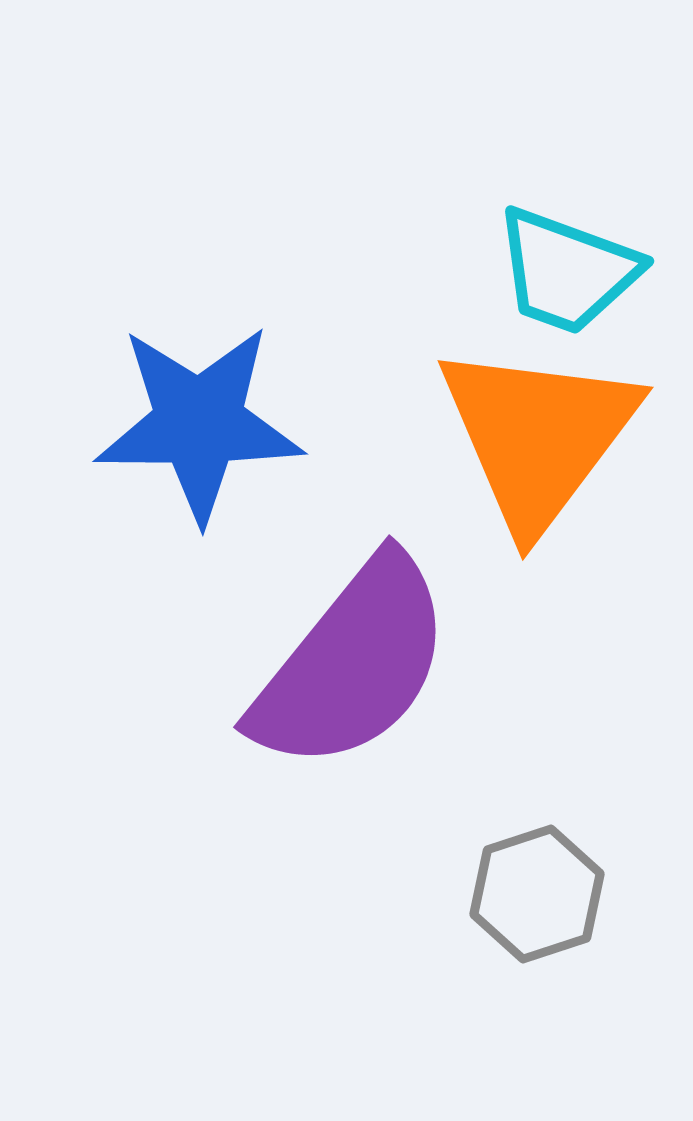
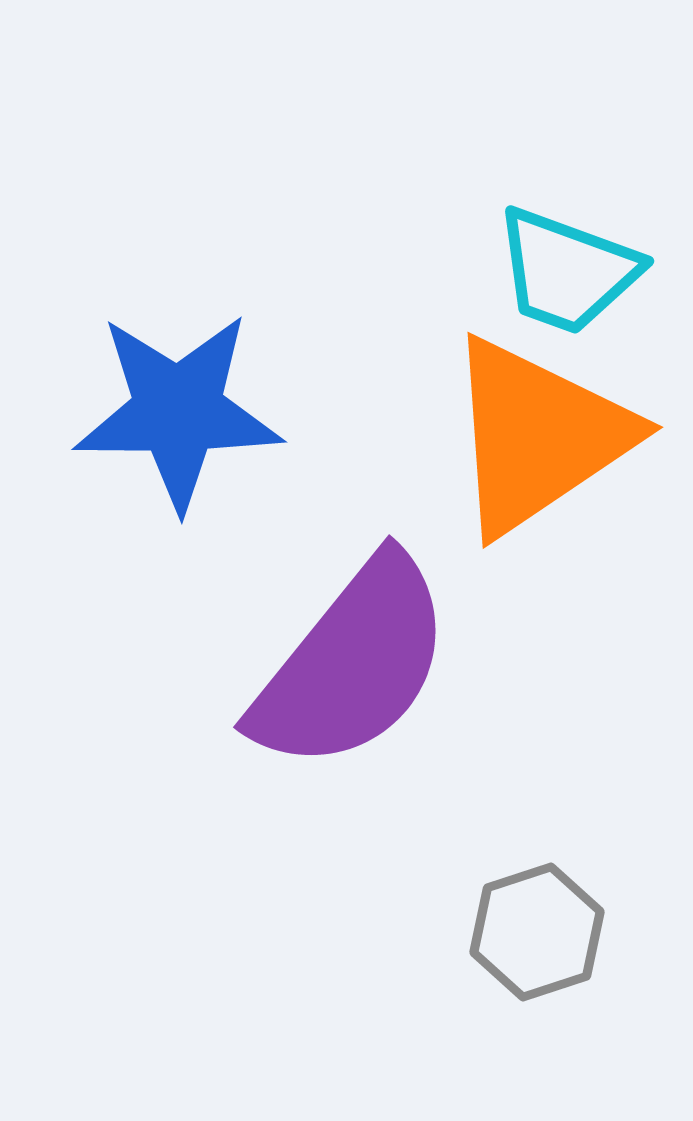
blue star: moved 21 px left, 12 px up
orange triangle: rotated 19 degrees clockwise
gray hexagon: moved 38 px down
